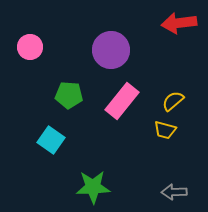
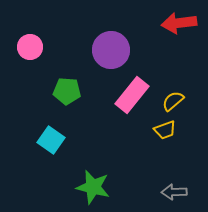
green pentagon: moved 2 px left, 4 px up
pink rectangle: moved 10 px right, 6 px up
yellow trapezoid: rotated 35 degrees counterclockwise
green star: rotated 16 degrees clockwise
